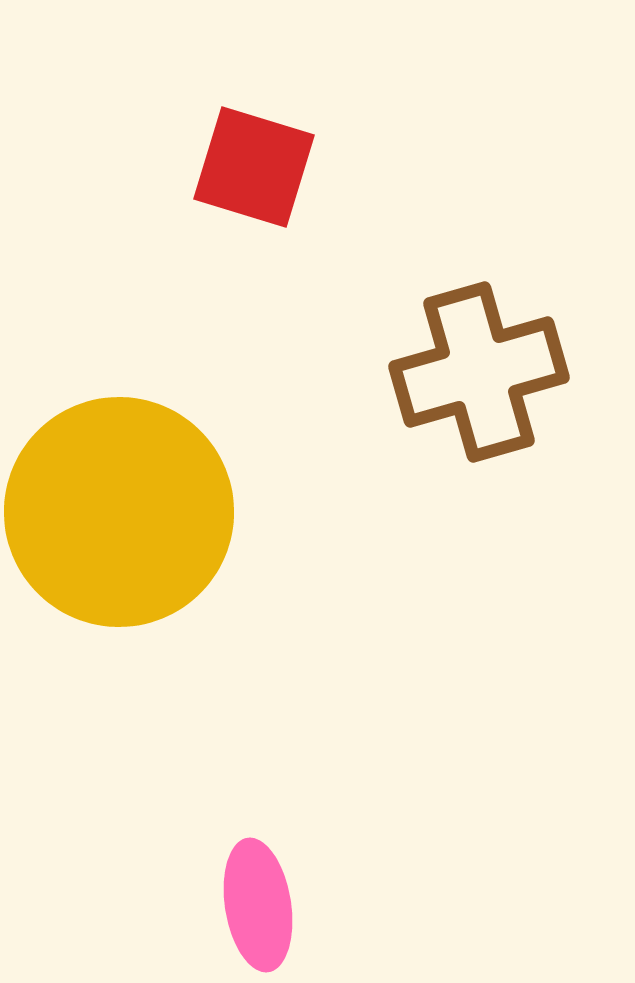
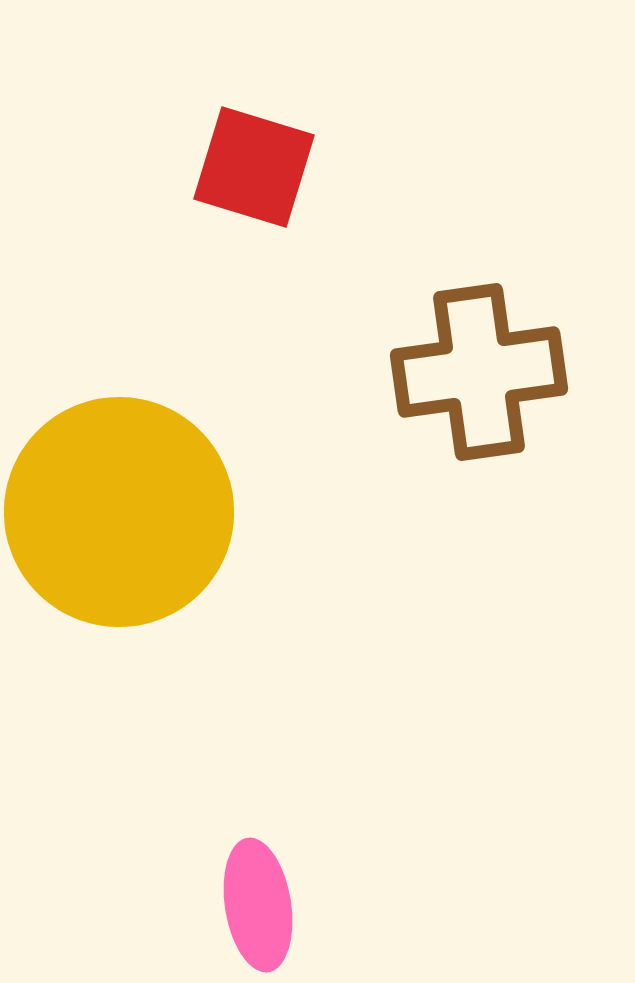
brown cross: rotated 8 degrees clockwise
